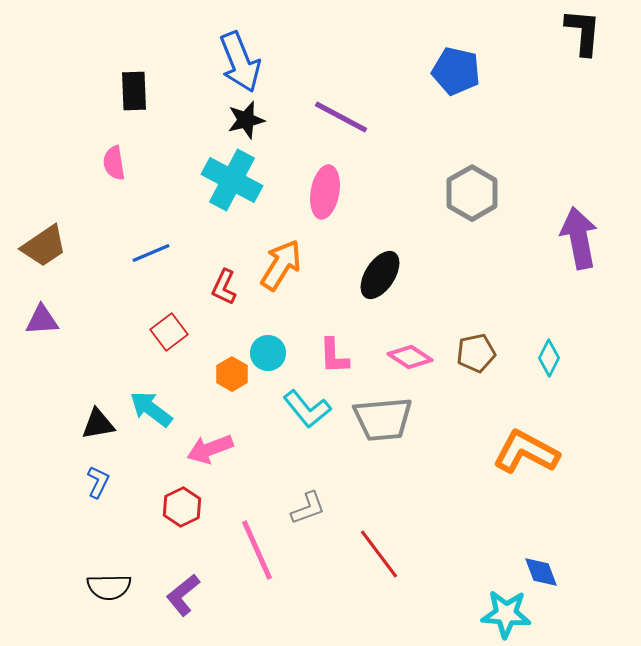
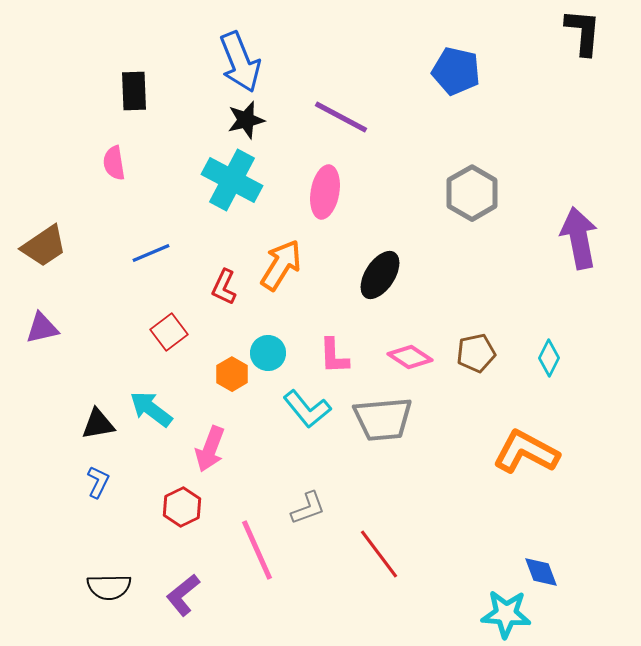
purple triangle: moved 8 px down; rotated 9 degrees counterclockwise
pink arrow: rotated 48 degrees counterclockwise
